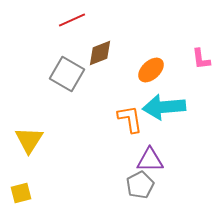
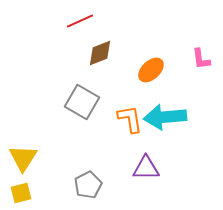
red line: moved 8 px right, 1 px down
gray square: moved 15 px right, 28 px down
cyan arrow: moved 1 px right, 10 px down
yellow triangle: moved 6 px left, 18 px down
purple triangle: moved 4 px left, 8 px down
gray pentagon: moved 52 px left
